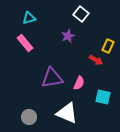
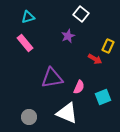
cyan triangle: moved 1 px left, 1 px up
red arrow: moved 1 px left, 1 px up
pink semicircle: moved 4 px down
cyan square: rotated 35 degrees counterclockwise
